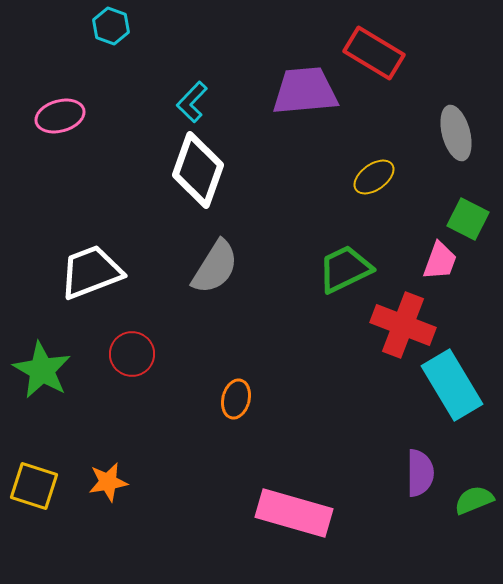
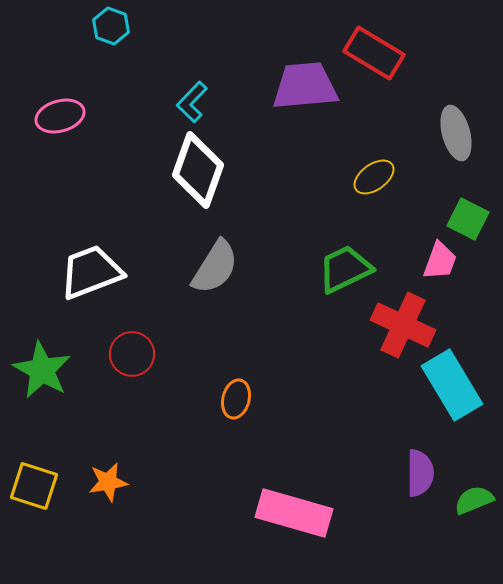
purple trapezoid: moved 5 px up
red cross: rotated 4 degrees clockwise
